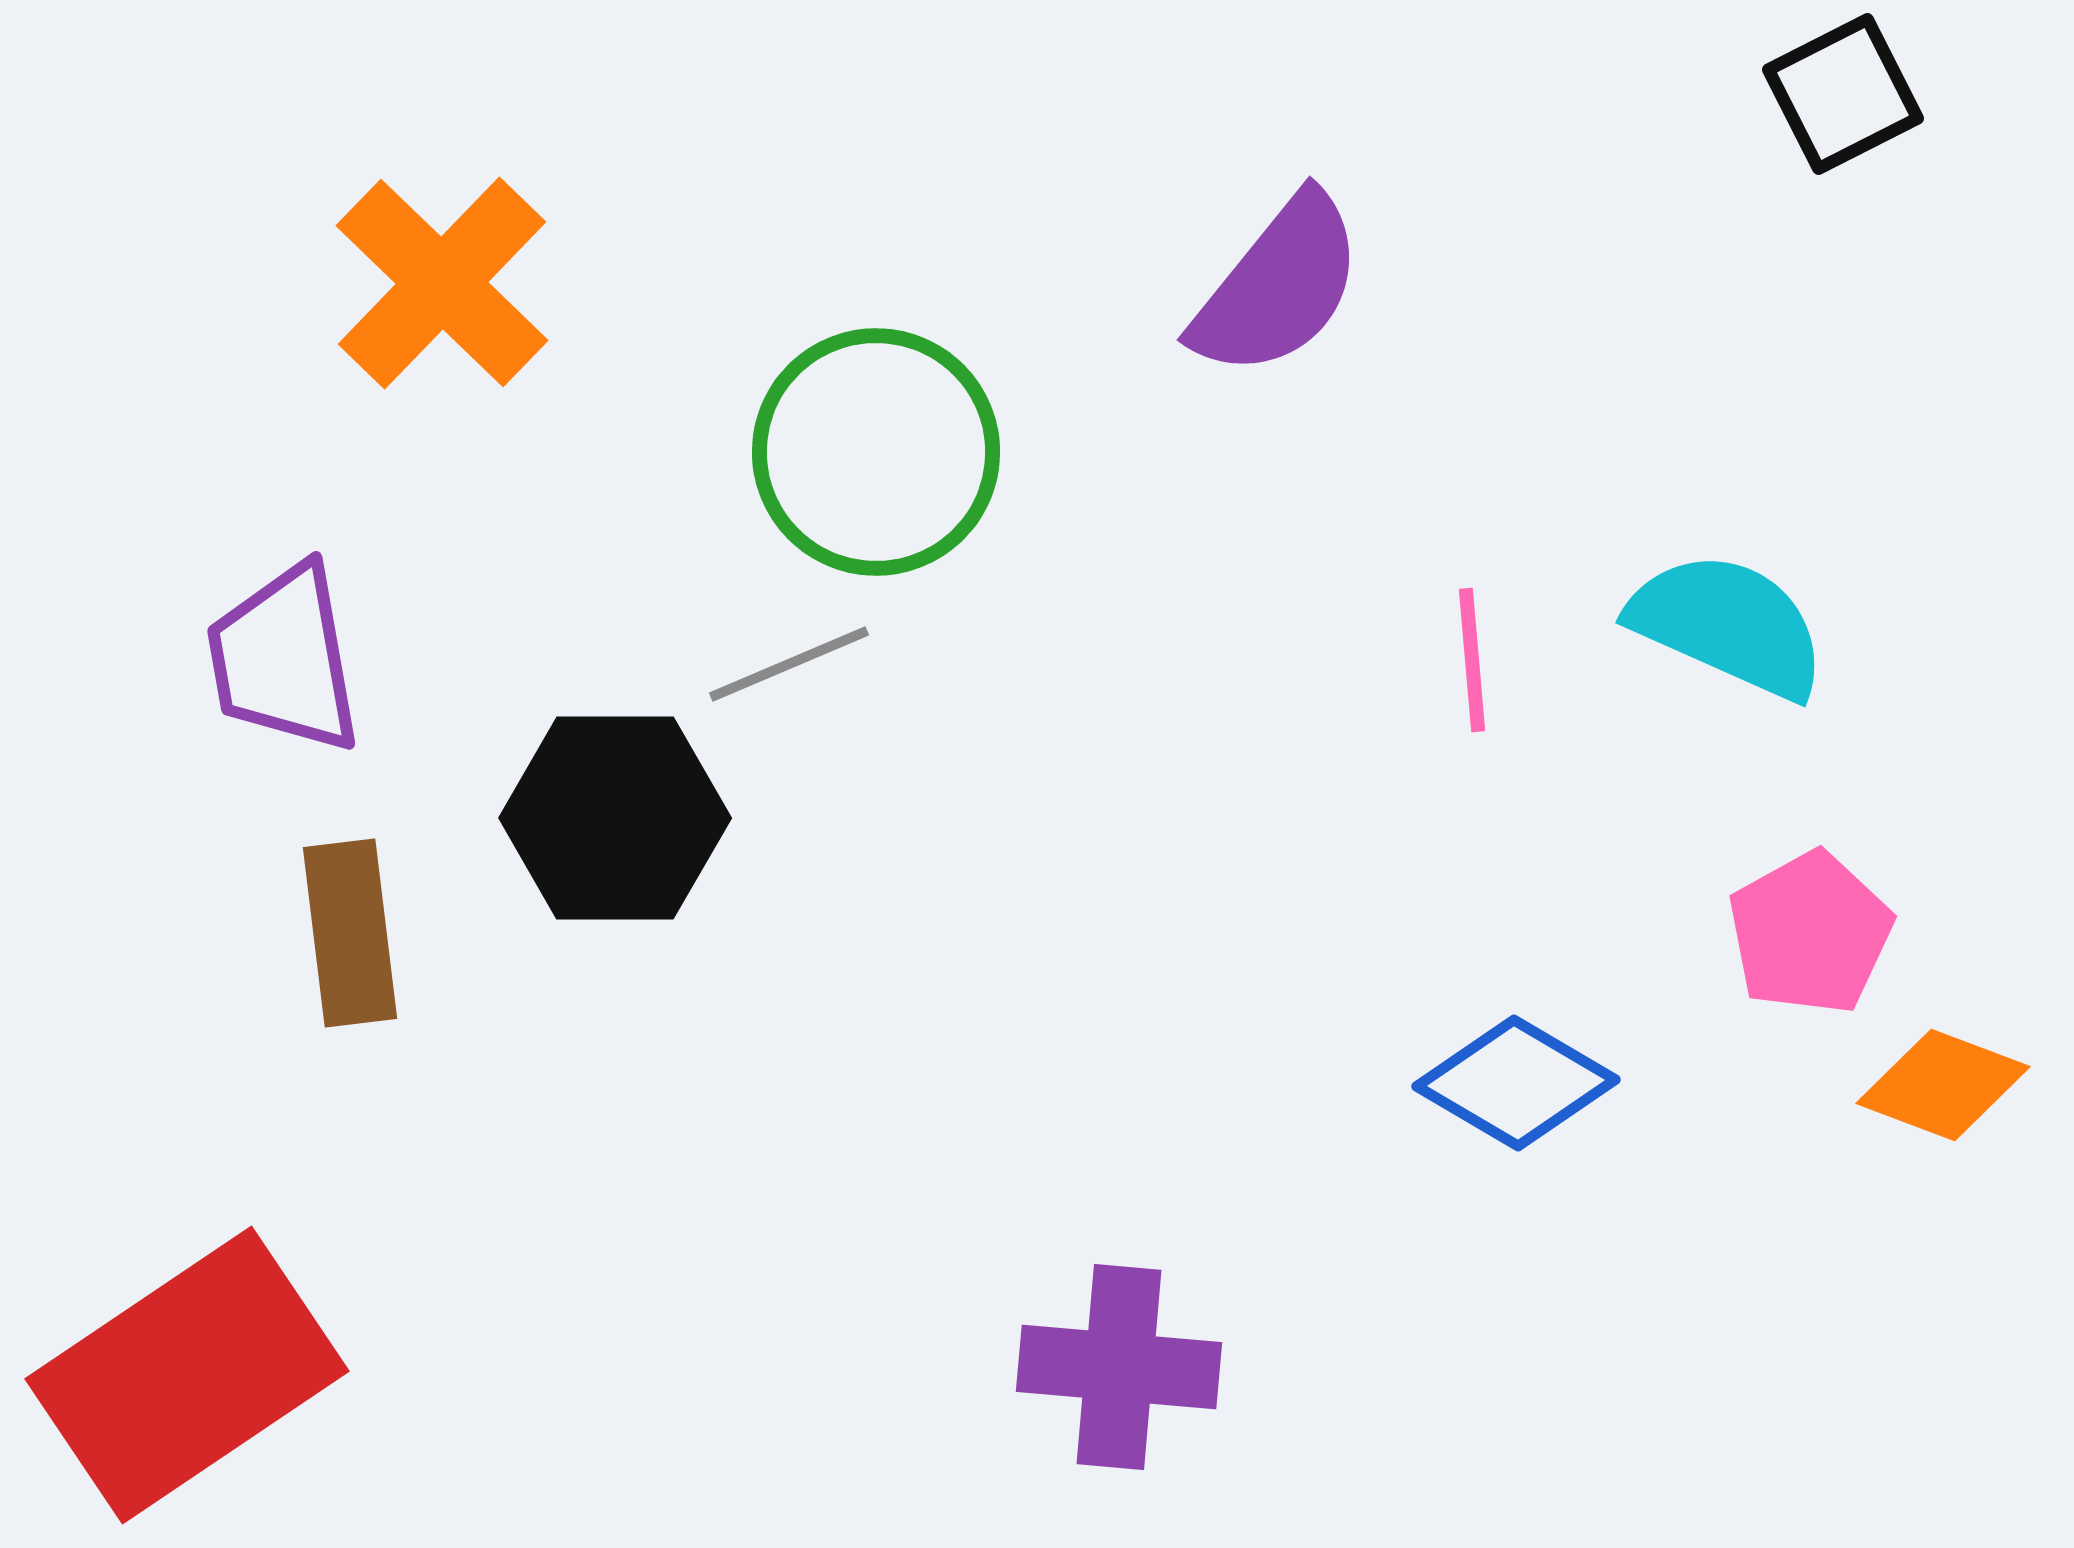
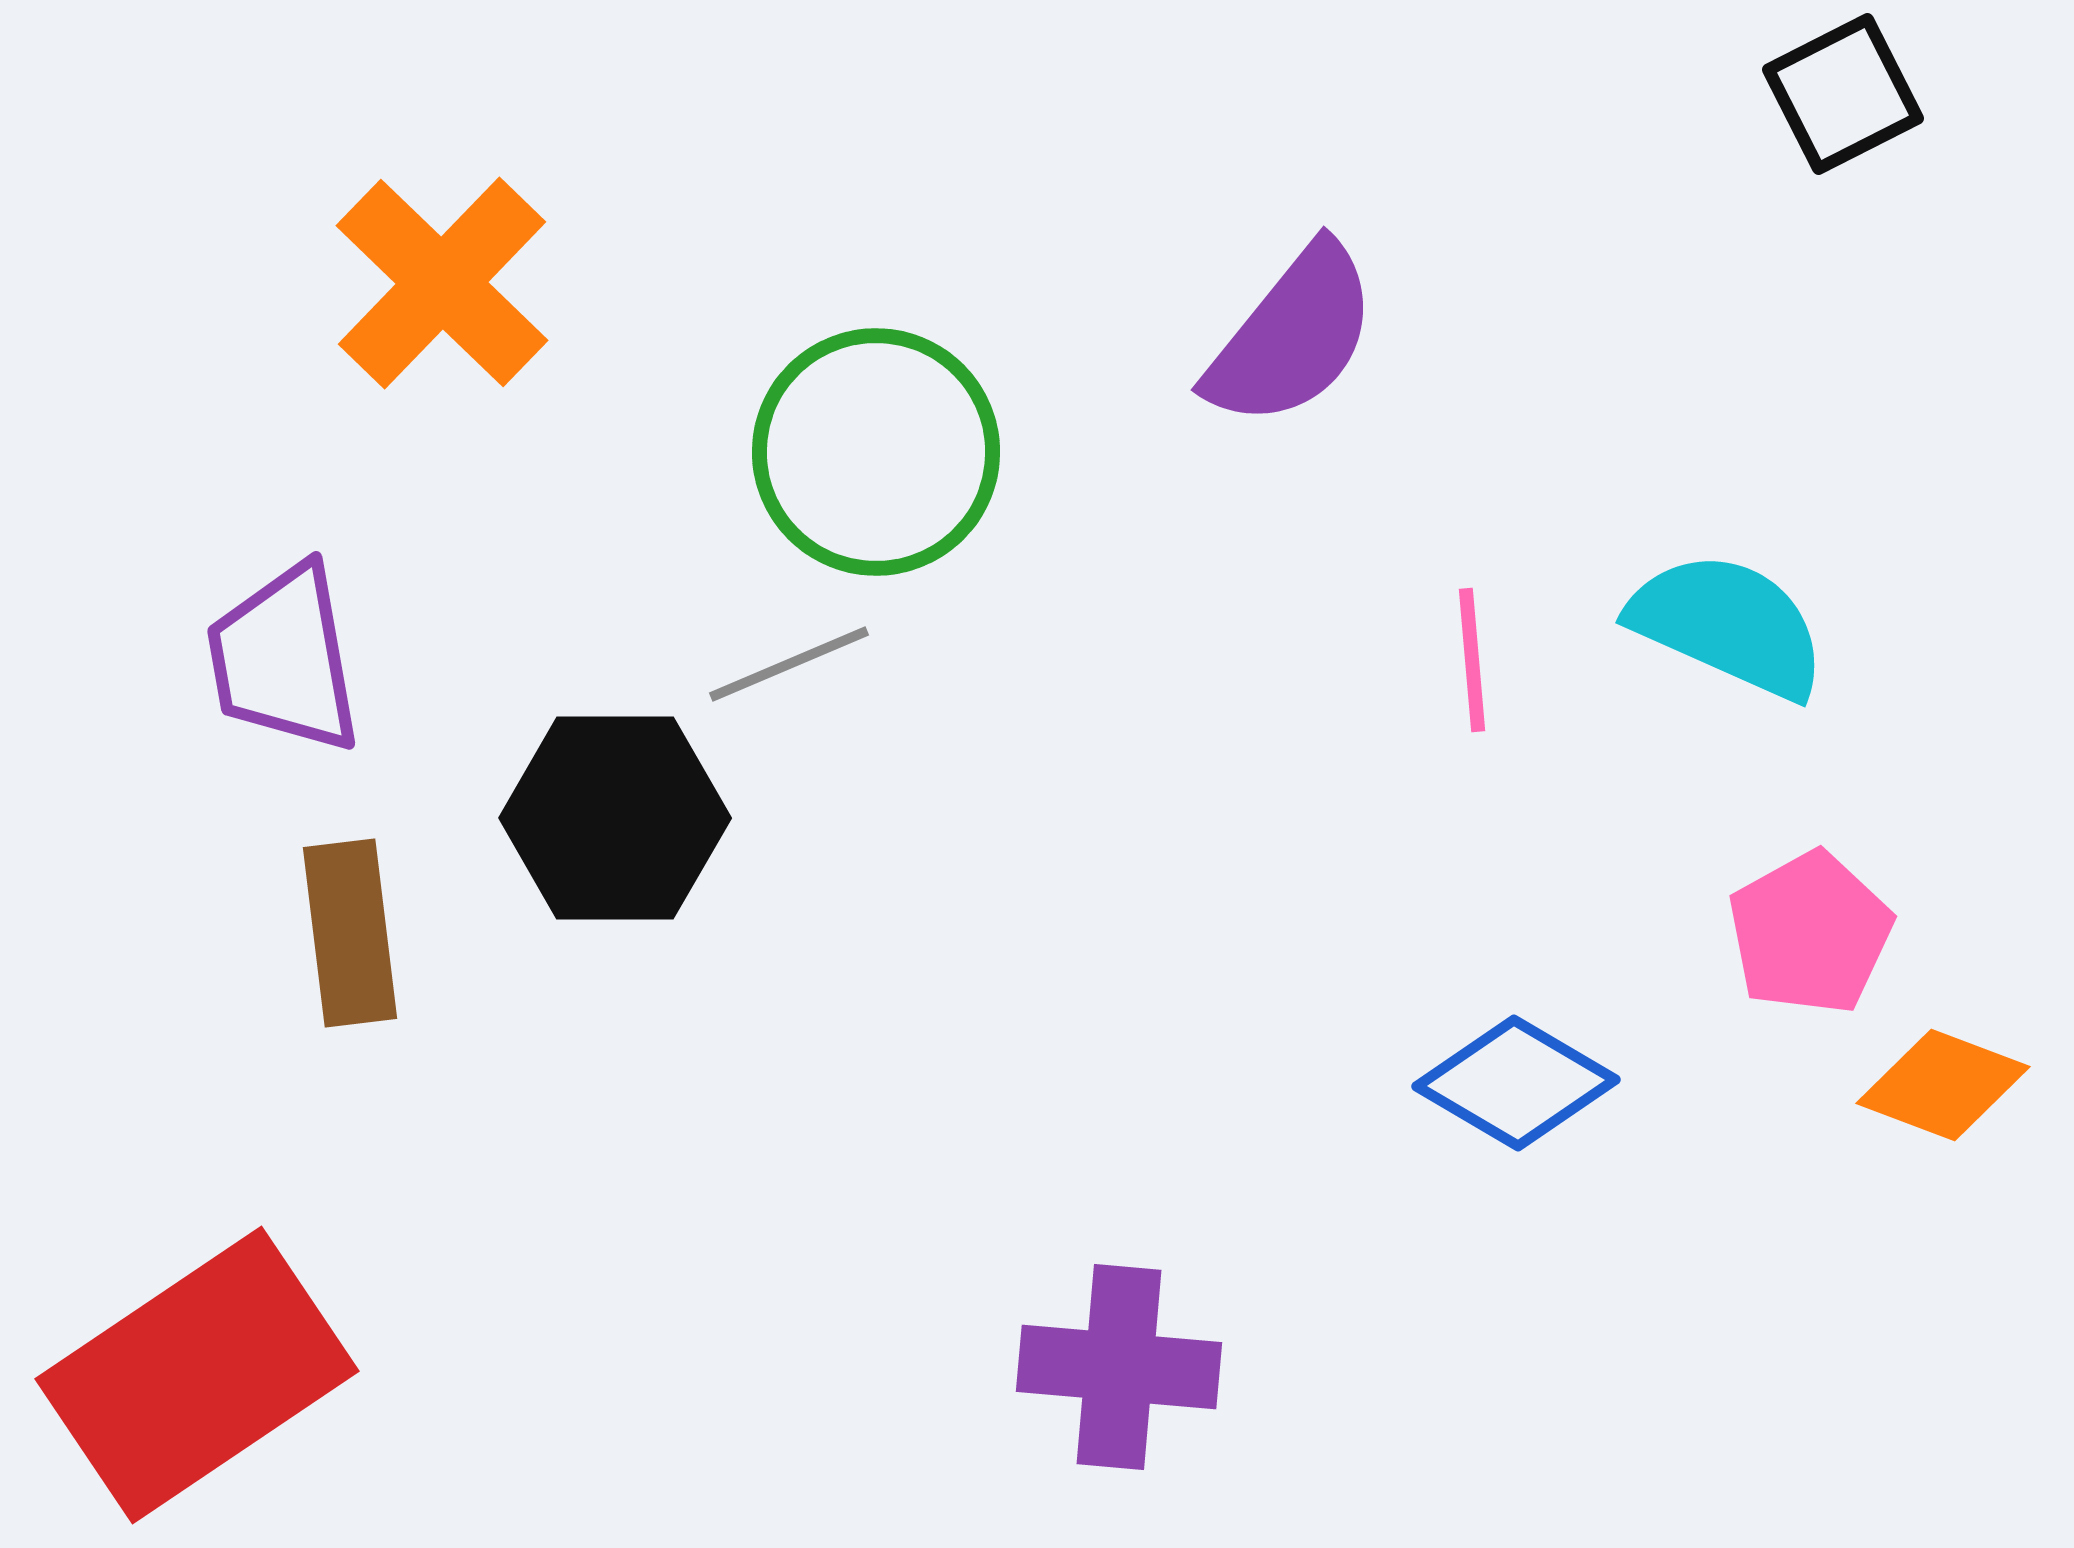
purple semicircle: moved 14 px right, 50 px down
red rectangle: moved 10 px right
